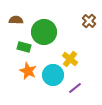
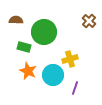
yellow cross: rotated 35 degrees clockwise
purple line: rotated 32 degrees counterclockwise
